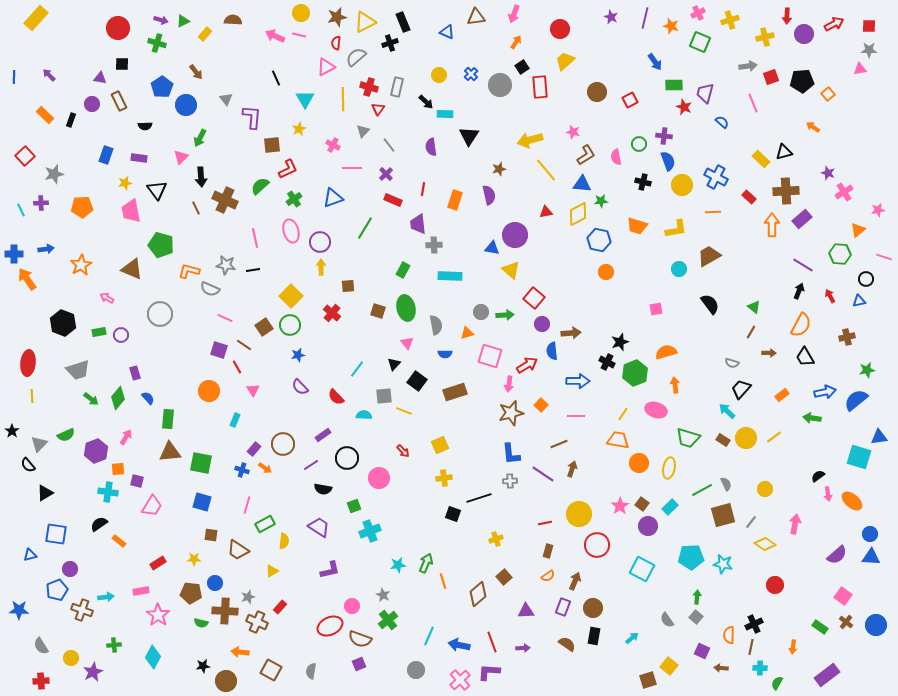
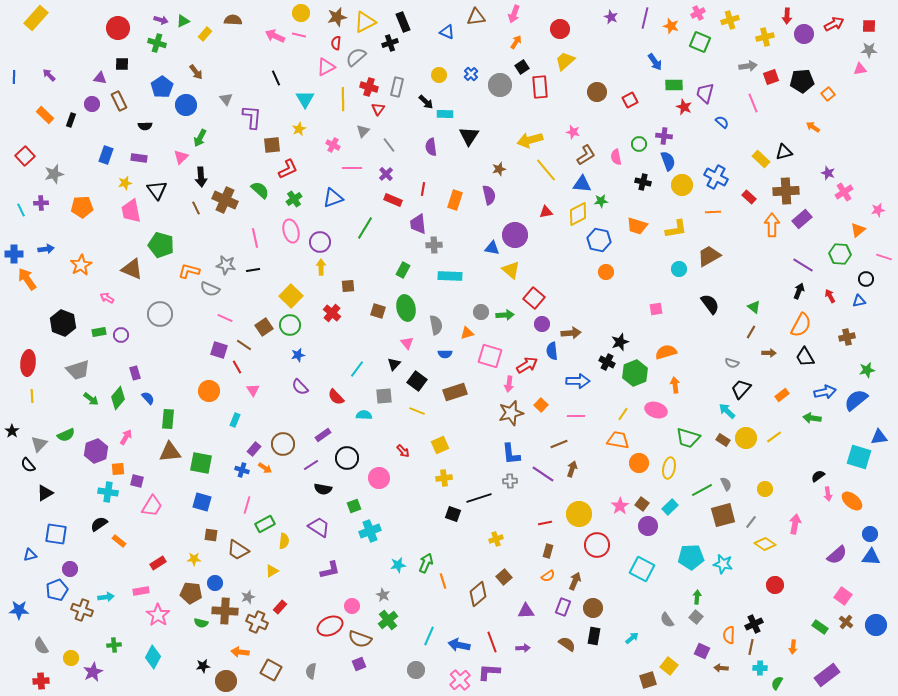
green semicircle at (260, 186): moved 4 px down; rotated 84 degrees clockwise
yellow line at (404, 411): moved 13 px right
